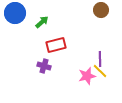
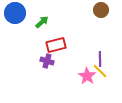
purple cross: moved 3 px right, 5 px up
pink star: rotated 24 degrees counterclockwise
